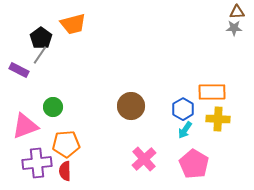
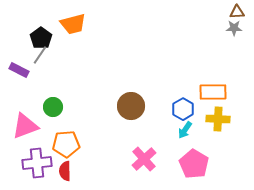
orange rectangle: moved 1 px right
